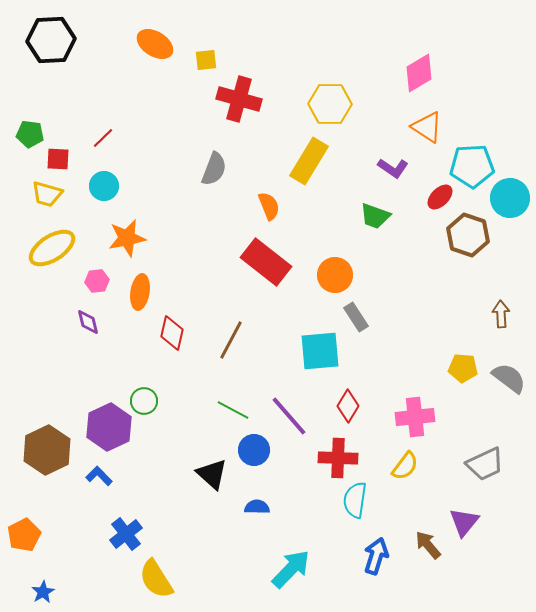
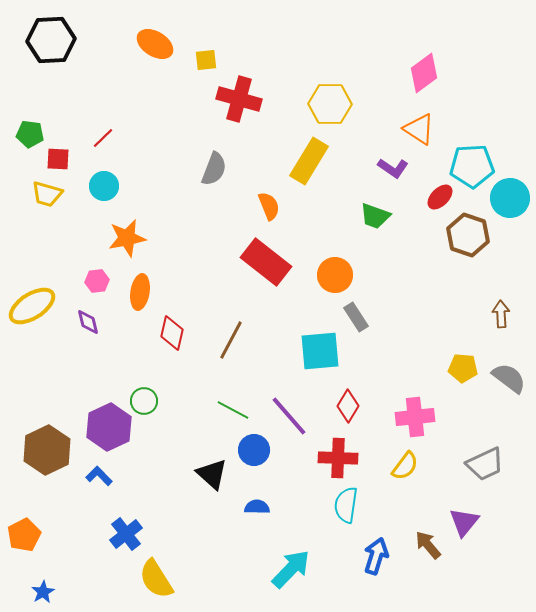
pink diamond at (419, 73): moved 5 px right; rotated 6 degrees counterclockwise
orange triangle at (427, 127): moved 8 px left, 2 px down
yellow ellipse at (52, 248): moved 20 px left, 58 px down
cyan semicircle at (355, 500): moved 9 px left, 5 px down
